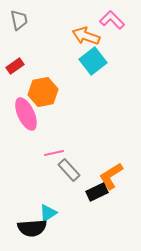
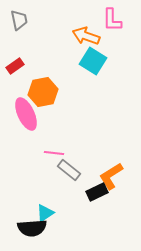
pink L-shape: rotated 135 degrees counterclockwise
cyan square: rotated 20 degrees counterclockwise
pink line: rotated 18 degrees clockwise
gray rectangle: rotated 10 degrees counterclockwise
cyan triangle: moved 3 px left
